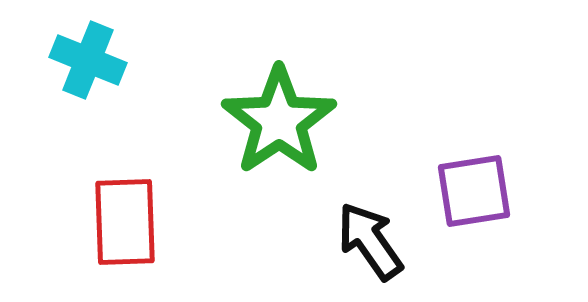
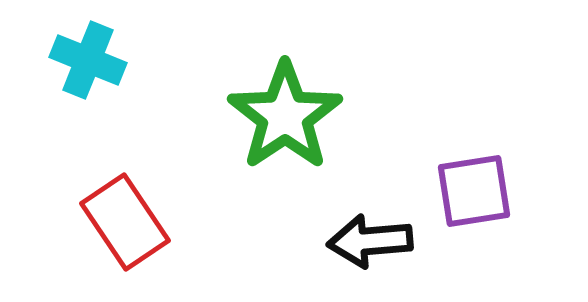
green star: moved 6 px right, 5 px up
red rectangle: rotated 32 degrees counterclockwise
black arrow: rotated 60 degrees counterclockwise
